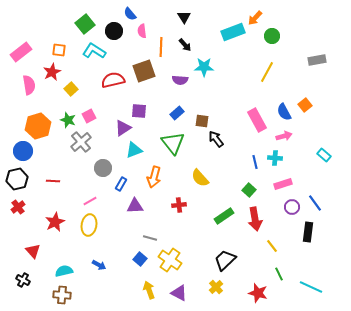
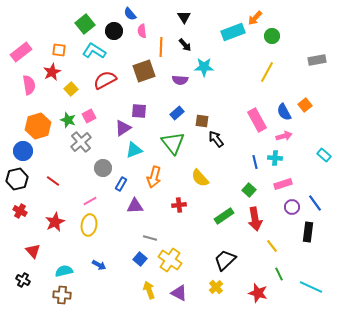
red semicircle at (113, 80): moved 8 px left; rotated 15 degrees counterclockwise
red line at (53, 181): rotated 32 degrees clockwise
red cross at (18, 207): moved 2 px right, 4 px down; rotated 24 degrees counterclockwise
